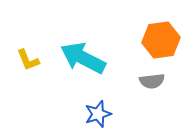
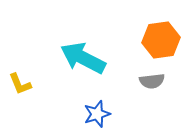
yellow L-shape: moved 8 px left, 24 px down
blue star: moved 1 px left
